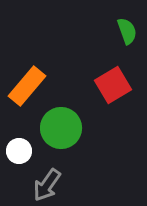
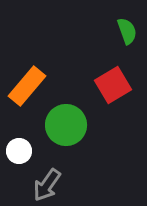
green circle: moved 5 px right, 3 px up
